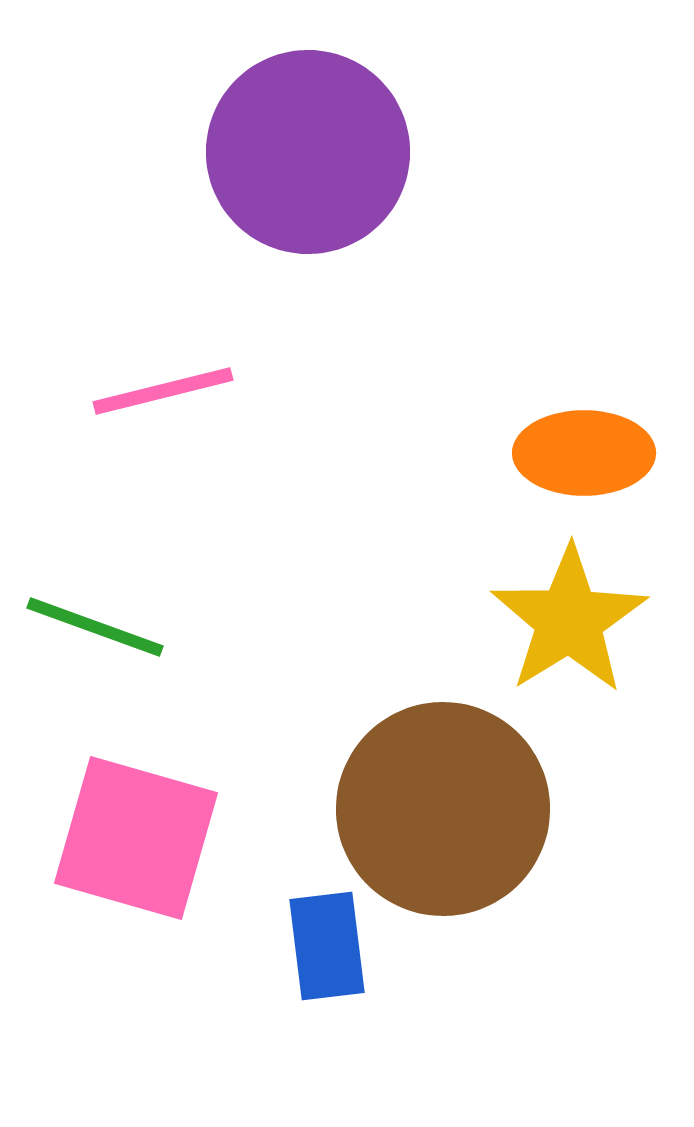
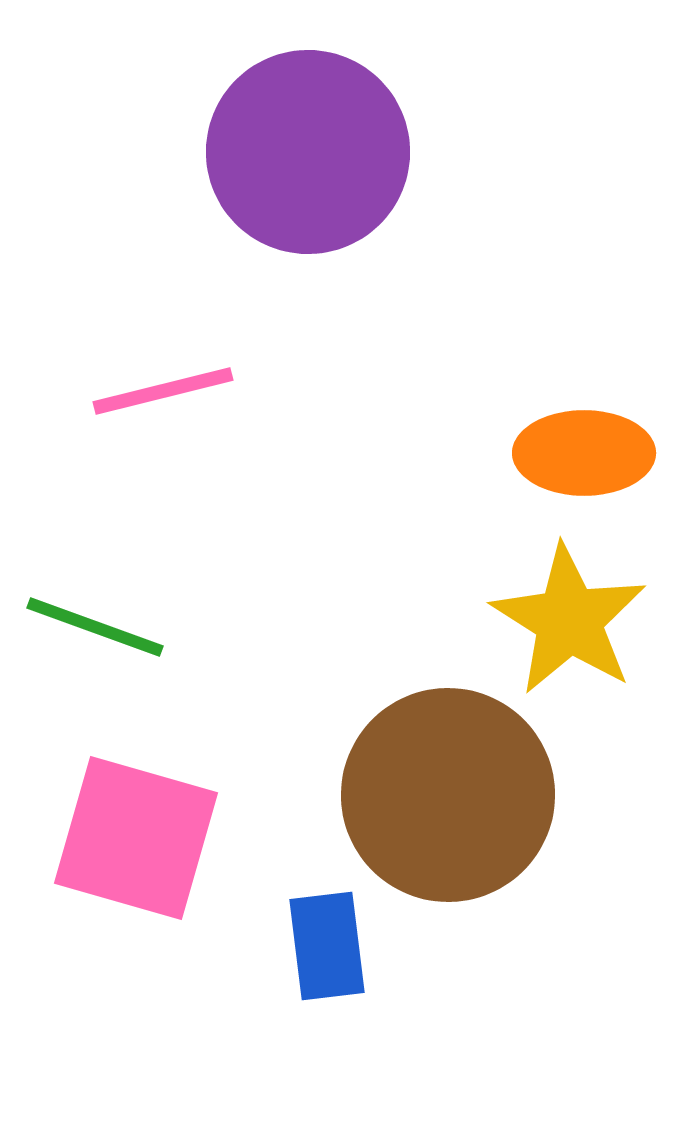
yellow star: rotated 8 degrees counterclockwise
brown circle: moved 5 px right, 14 px up
